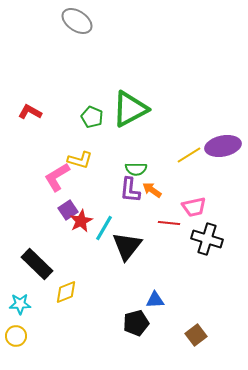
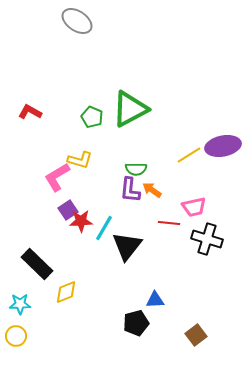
red star: rotated 25 degrees clockwise
